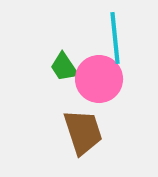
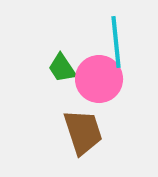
cyan line: moved 1 px right, 4 px down
green trapezoid: moved 2 px left, 1 px down
